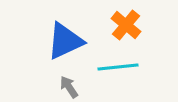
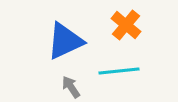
cyan line: moved 1 px right, 4 px down
gray arrow: moved 2 px right
